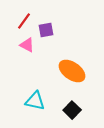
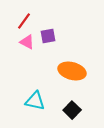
purple square: moved 2 px right, 6 px down
pink triangle: moved 3 px up
orange ellipse: rotated 20 degrees counterclockwise
